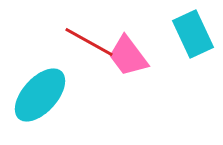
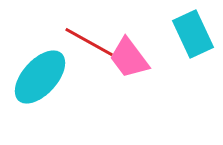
pink trapezoid: moved 1 px right, 2 px down
cyan ellipse: moved 18 px up
